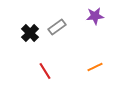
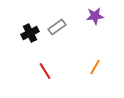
black cross: rotated 18 degrees clockwise
orange line: rotated 35 degrees counterclockwise
